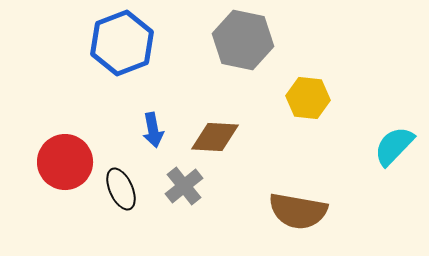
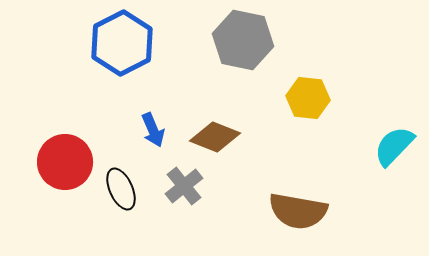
blue hexagon: rotated 6 degrees counterclockwise
blue arrow: rotated 12 degrees counterclockwise
brown diamond: rotated 18 degrees clockwise
